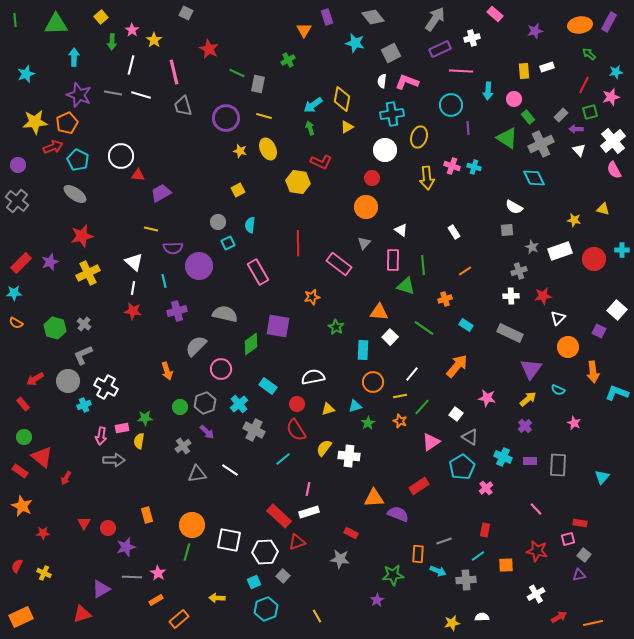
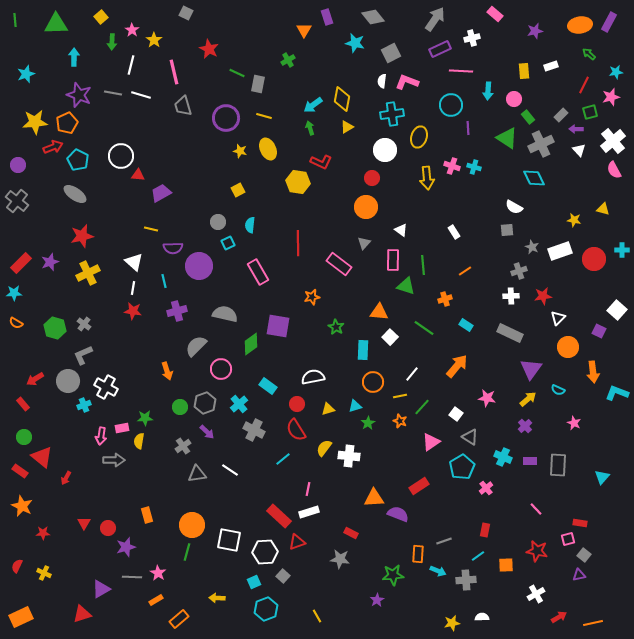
white rectangle at (547, 67): moved 4 px right, 1 px up
